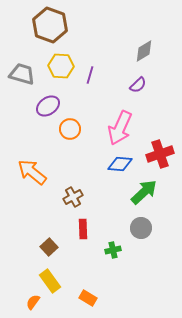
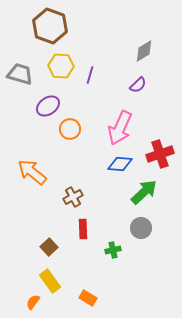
brown hexagon: moved 1 px down
gray trapezoid: moved 2 px left
